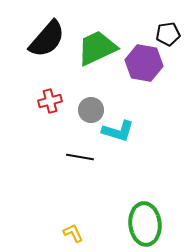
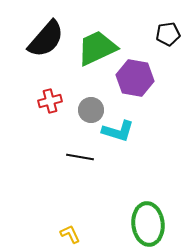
black semicircle: moved 1 px left
purple hexagon: moved 9 px left, 15 px down
green ellipse: moved 3 px right
yellow L-shape: moved 3 px left, 1 px down
